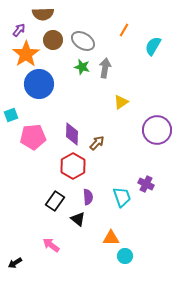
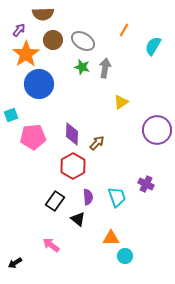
cyan trapezoid: moved 5 px left
